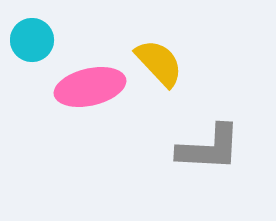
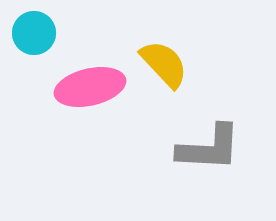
cyan circle: moved 2 px right, 7 px up
yellow semicircle: moved 5 px right, 1 px down
